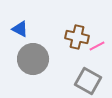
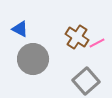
brown cross: rotated 20 degrees clockwise
pink line: moved 3 px up
gray square: moved 2 px left; rotated 20 degrees clockwise
